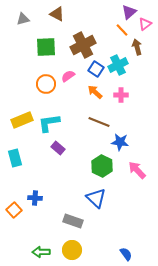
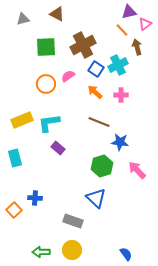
purple triangle: rotated 28 degrees clockwise
green hexagon: rotated 15 degrees clockwise
